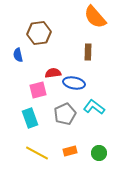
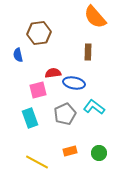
yellow line: moved 9 px down
